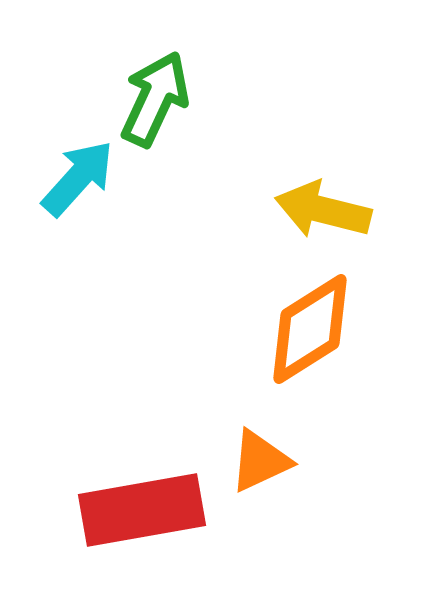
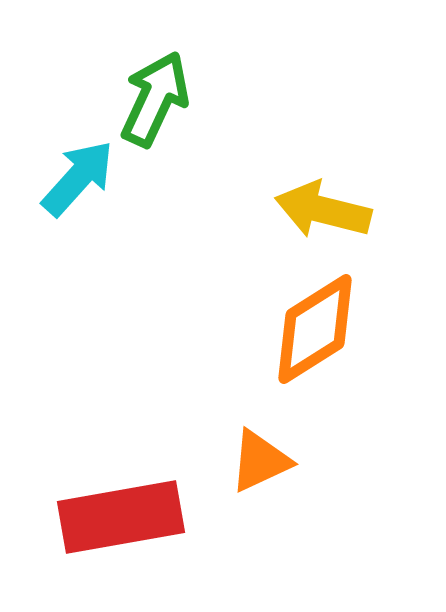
orange diamond: moved 5 px right
red rectangle: moved 21 px left, 7 px down
